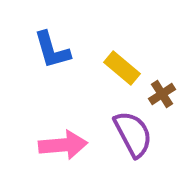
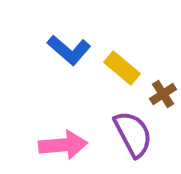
blue L-shape: moved 17 px right; rotated 33 degrees counterclockwise
brown cross: moved 1 px right
